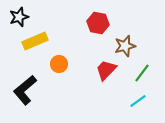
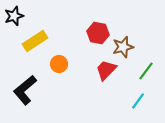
black star: moved 5 px left, 1 px up
red hexagon: moved 10 px down
yellow rectangle: rotated 10 degrees counterclockwise
brown star: moved 2 px left, 1 px down
green line: moved 4 px right, 2 px up
cyan line: rotated 18 degrees counterclockwise
